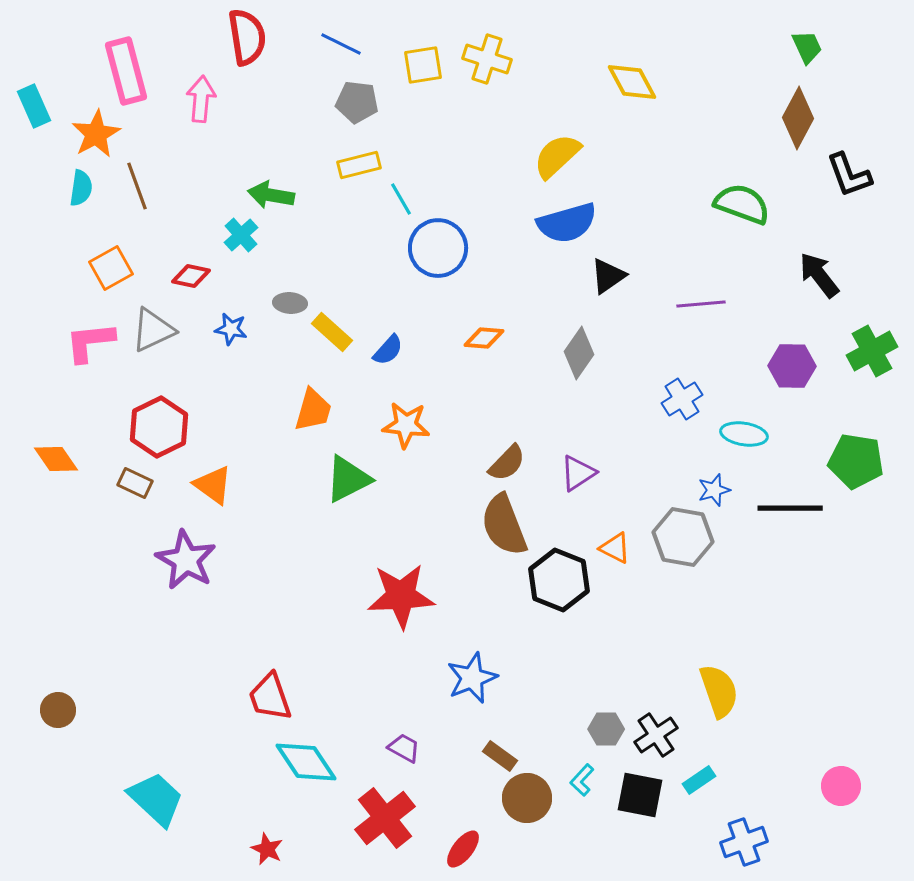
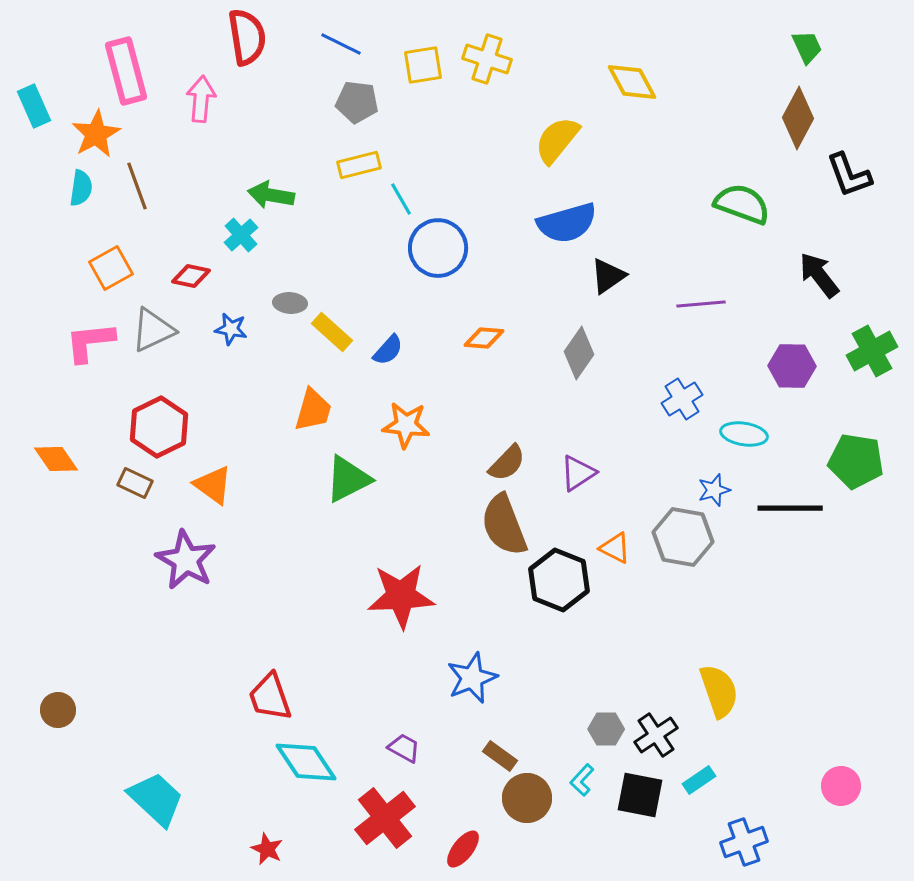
yellow semicircle at (557, 156): moved 16 px up; rotated 8 degrees counterclockwise
